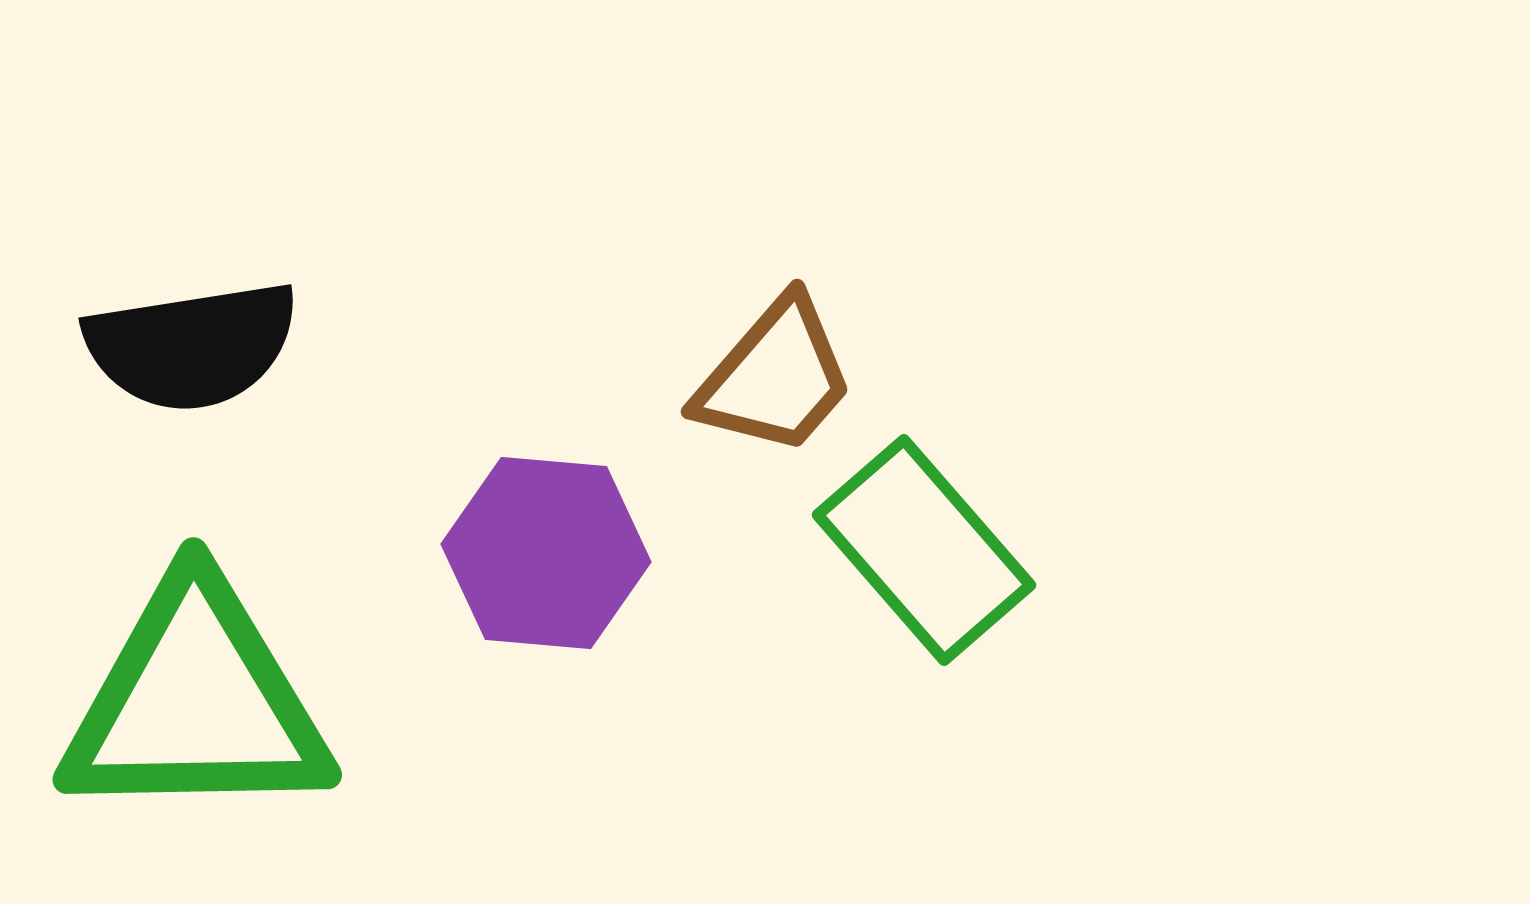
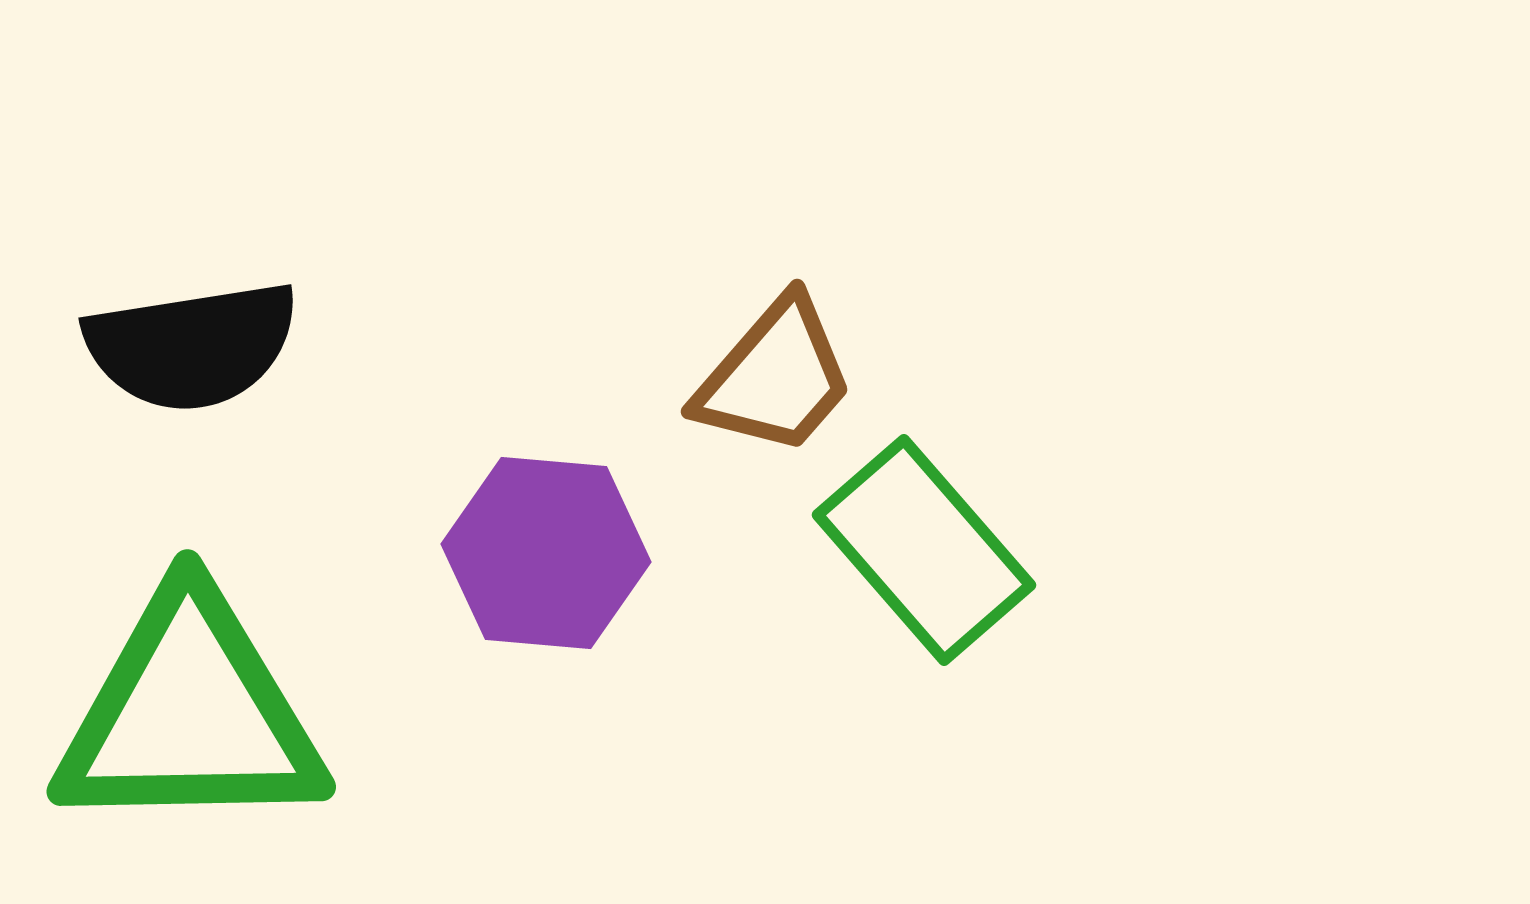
green triangle: moved 6 px left, 12 px down
